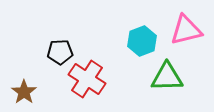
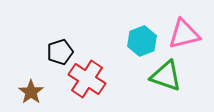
pink triangle: moved 2 px left, 4 px down
black pentagon: rotated 15 degrees counterclockwise
green triangle: moved 1 px left, 1 px up; rotated 20 degrees clockwise
brown star: moved 7 px right
